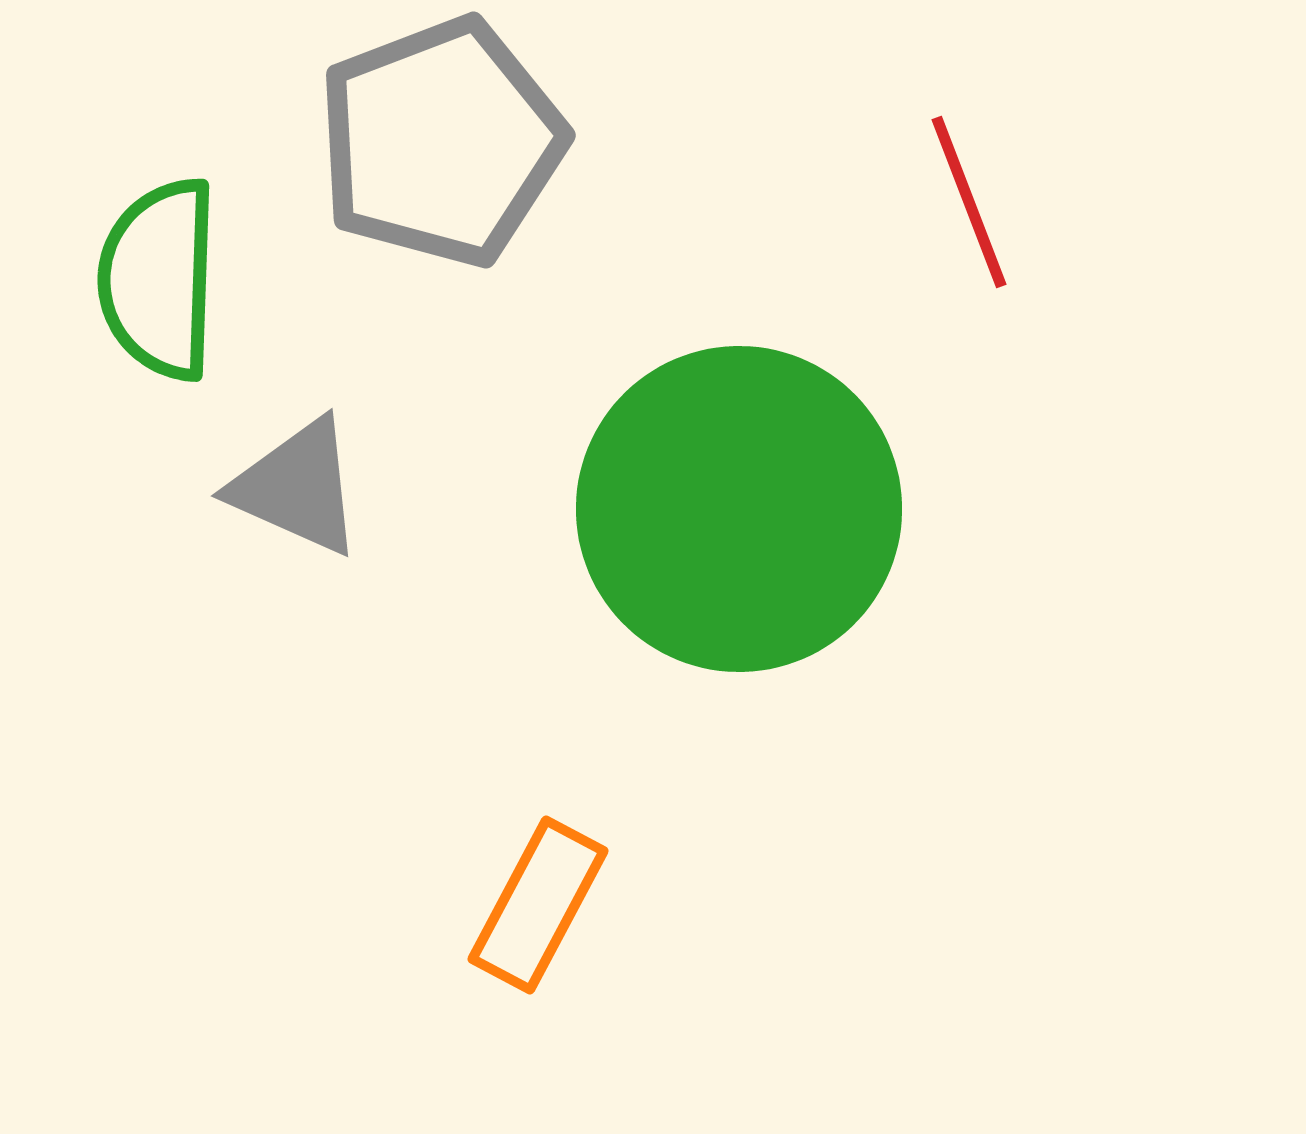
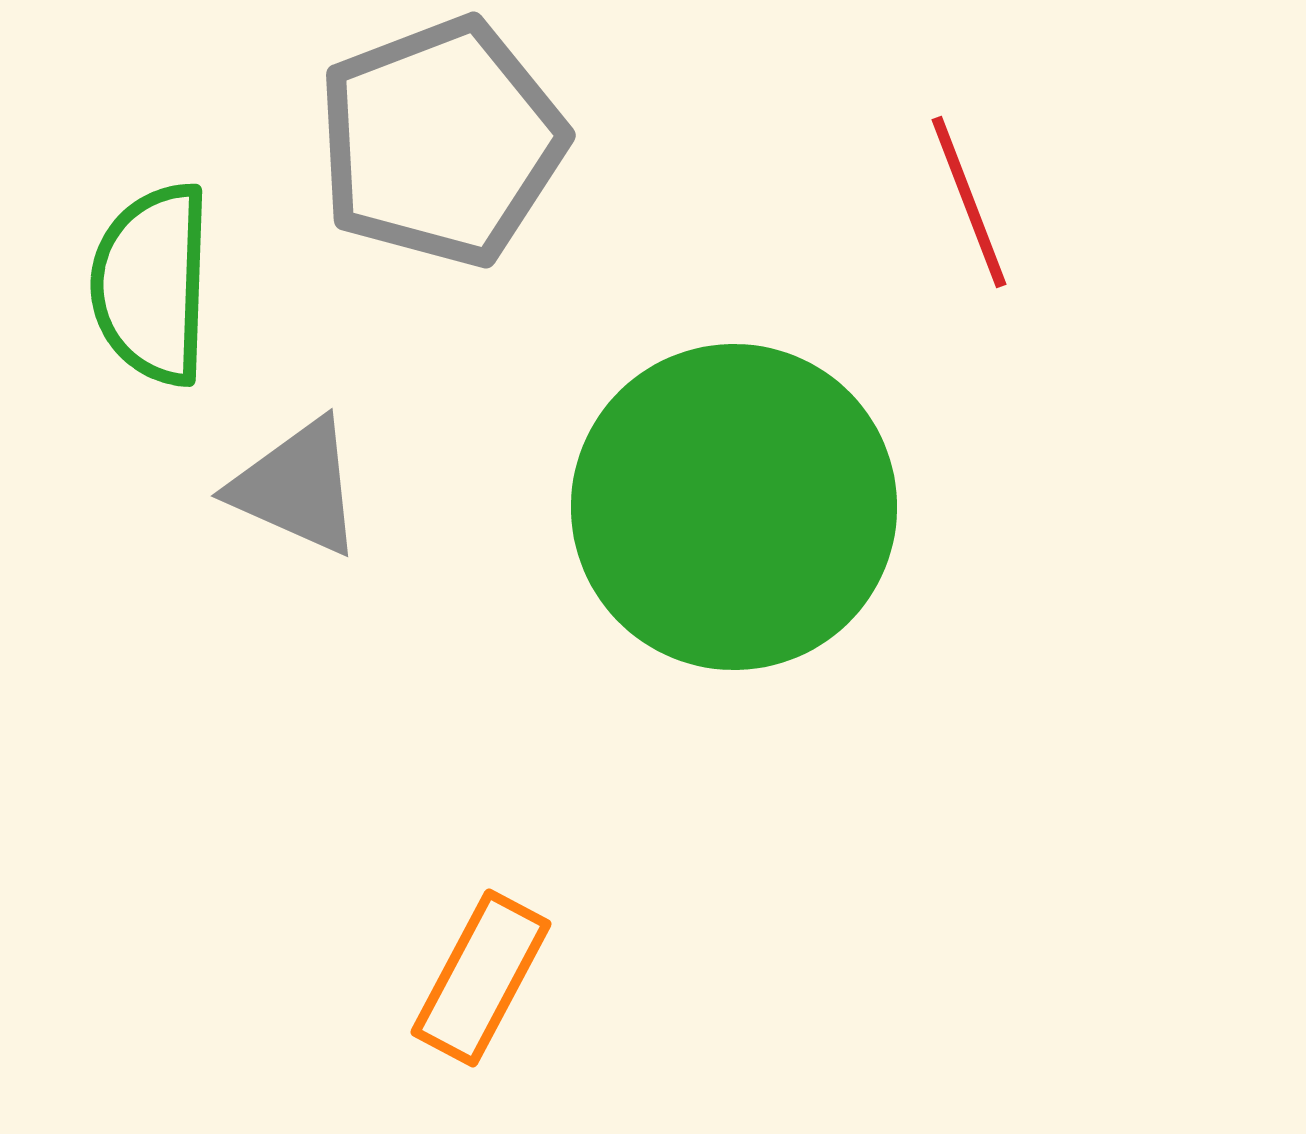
green semicircle: moved 7 px left, 5 px down
green circle: moved 5 px left, 2 px up
orange rectangle: moved 57 px left, 73 px down
